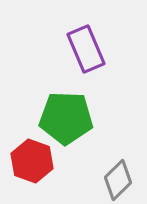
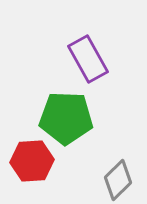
purple rectangle: moved 2 px right, 10 px down; rotated 6 degrees counterclockwise
red hexagon: rotated 24 degrees counterclockwise
